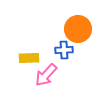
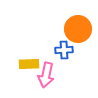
yellow rectangle: moved 6 px down
pink arrow: rotated 30 degrees counterclockwise
